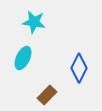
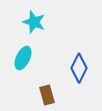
cyan star: rotated 10 degrees clockwise
brown rectangle: rotated 60 degrees counterclockwise
